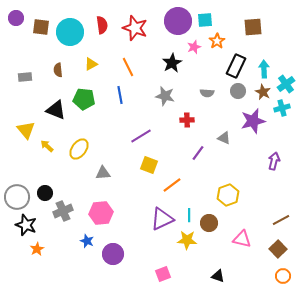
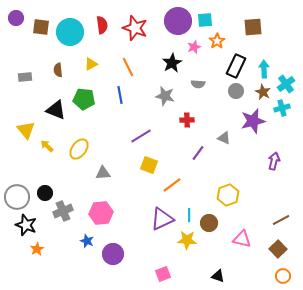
gray circle at (238, 91): moved 2 px left
gray semicircle at (207, 93): moved 9 px left, 9 px up
